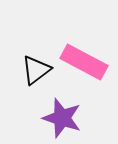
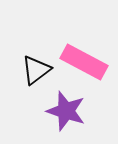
purple star: moved 4 px right, 7 px up
